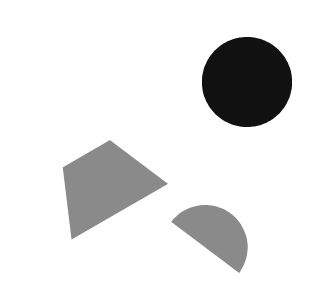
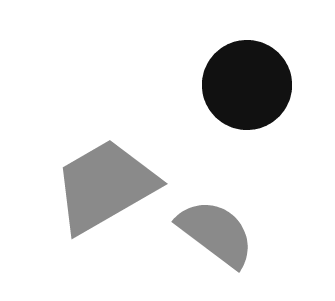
black circle: moved 3 px down
